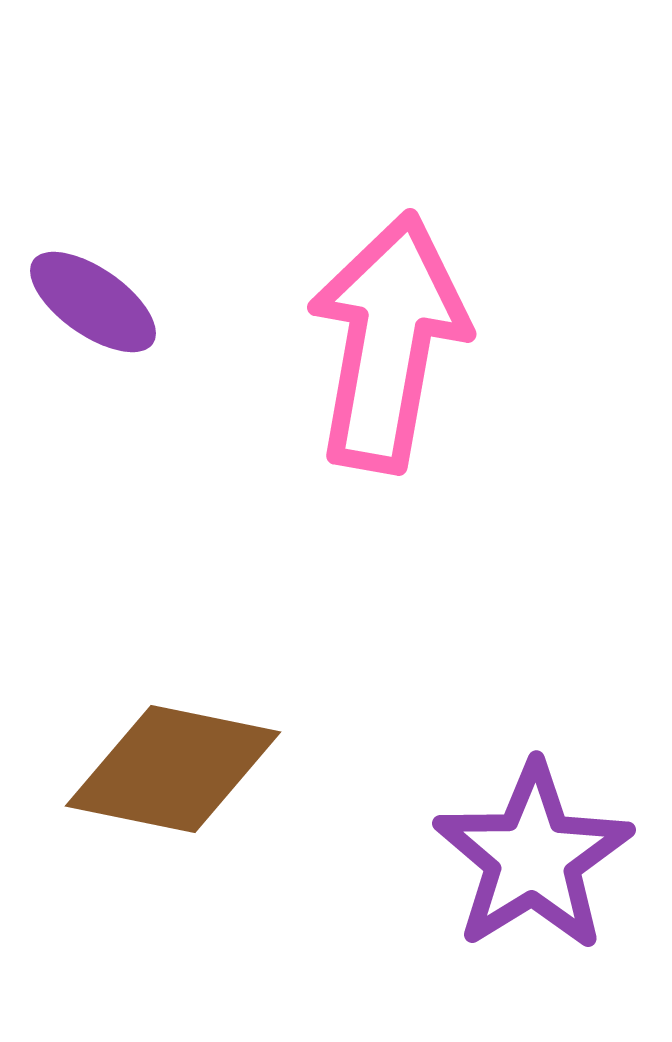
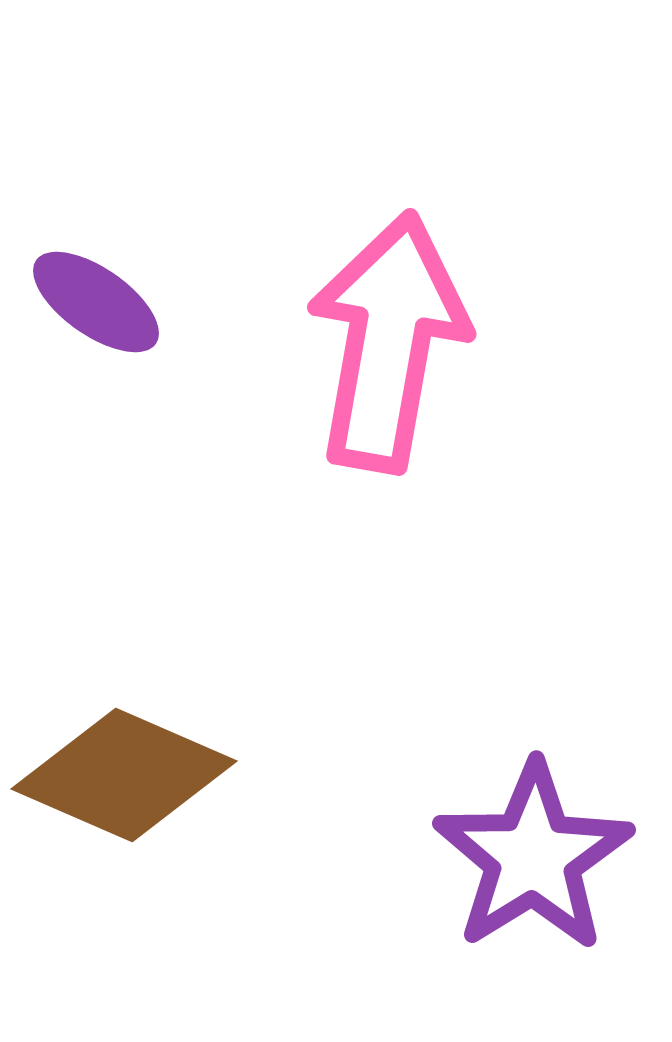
purple ellipse: moved 3 px right
brown diamond: moved 49 px left, 6 px down; rotated 12 degrees clockwise
